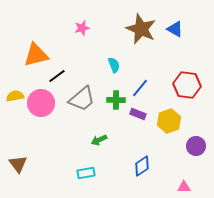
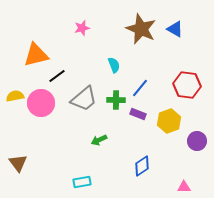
gray trapezoid: moved 2 px right
purple circle: moved 1 px right, 5 px up
brown triangle: moved 1 px up
cyan rectangle: moved 4 px left, 9 px down
